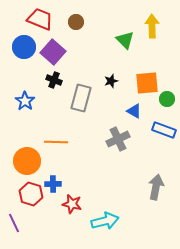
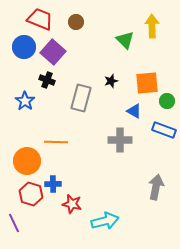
black cross: moved 7 px left
green circle: moved 2 px down
gray cross: moved 2 px right, 1 px down; rotated 25 degrees clockwise
